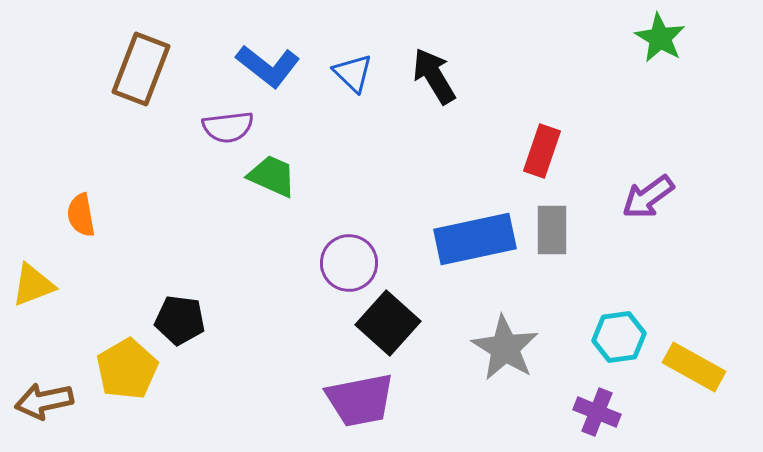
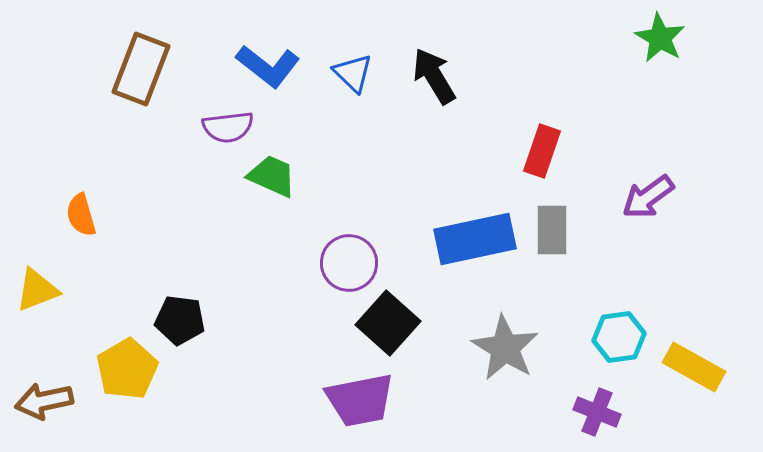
orange semicircle: rotated 6 degrees counterclockwise
yellow triangle: moved 4 px right, 5 px down
